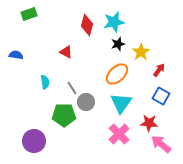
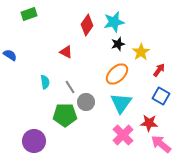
red diamond: rotated 20 degrees clockwise
blue semicircle: moved 6 px left; rotated 24 degrees clockwise
gray line: moved 2 px left, 1 px up
green pentagon: moved 1 px right
pink cross: moved 4 px right, 1 px down
